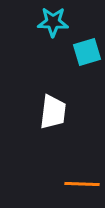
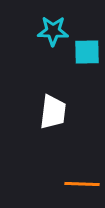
cyan star: moved 9 px down
cyan square: rotated 16 degrees clockwise
